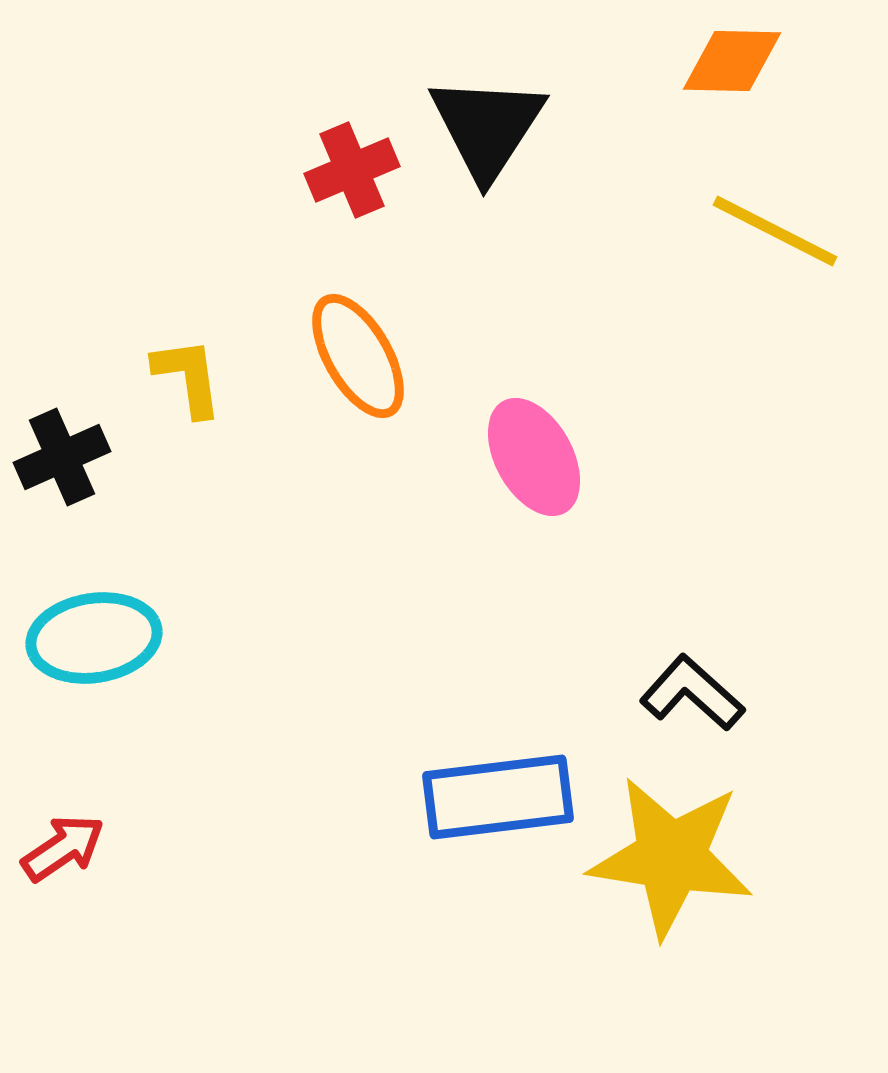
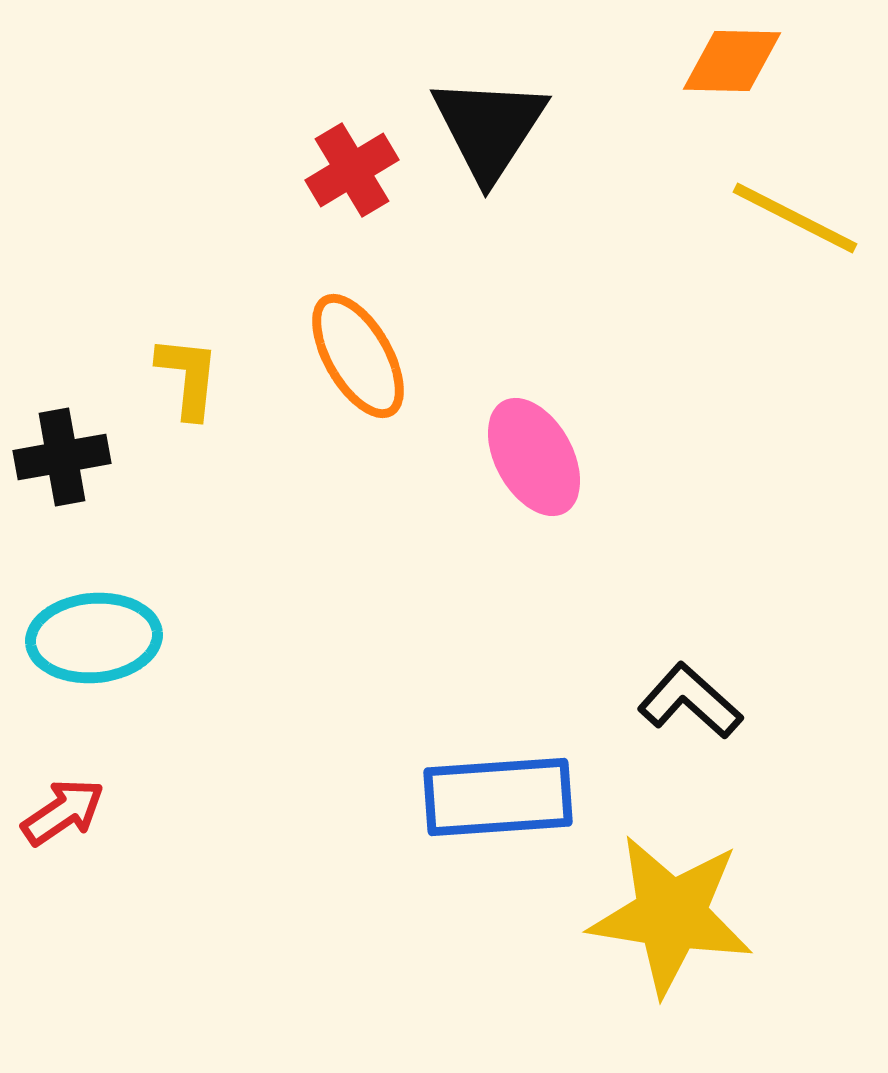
black triangle: moved 2 px right, 1 px down
red cross: rotated 8 degrees counterclockwise
yellow line: moved 20 px right, 13 px up
yellow L-shape: rotated 14 degrees clockwise
black cross: rotated 14 degrees clockwise
cyan ellipse: rotated 4 degrees clockwise
black L-shape: moved 2 px left, 8 px down
blue rectangle: rotated 3 degrees clockwise
red arrow: moved 36 px up
yellow star: moved 58 px down
